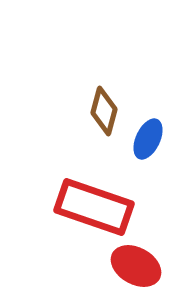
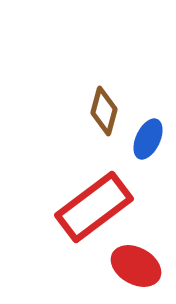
red rectangle: rotated 56 degrees counterclockwise
